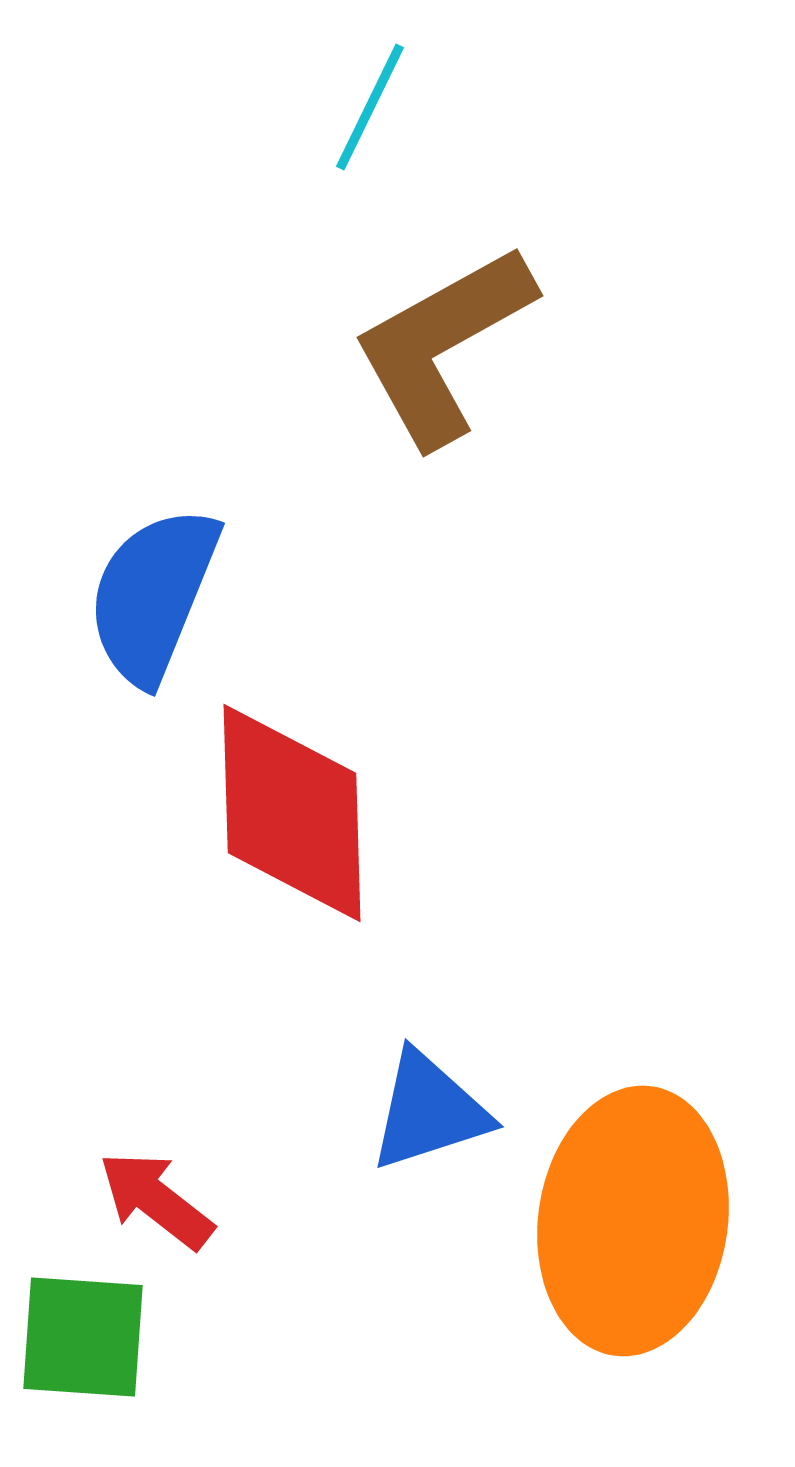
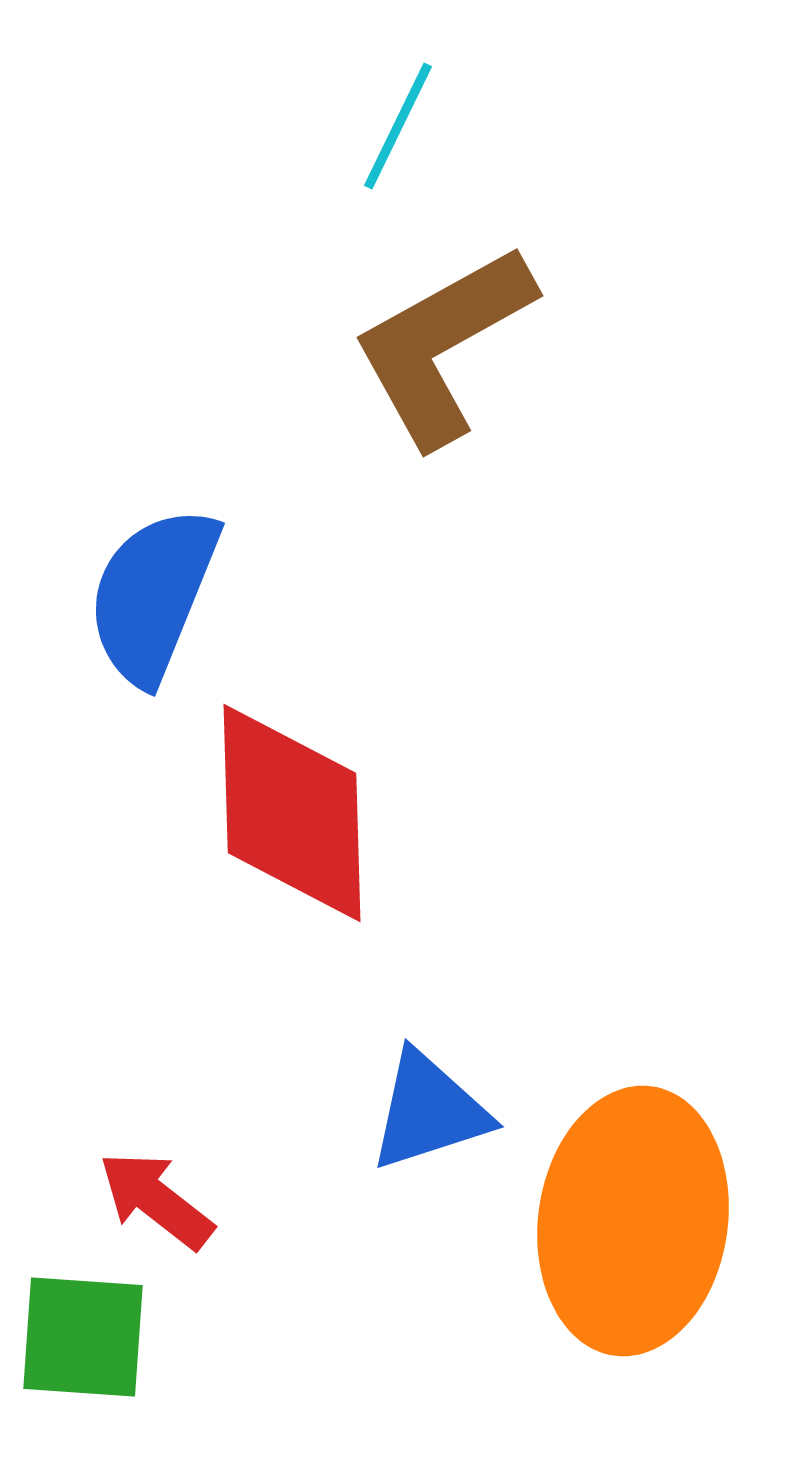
cyan line: moved 28 px right, 19 px down
